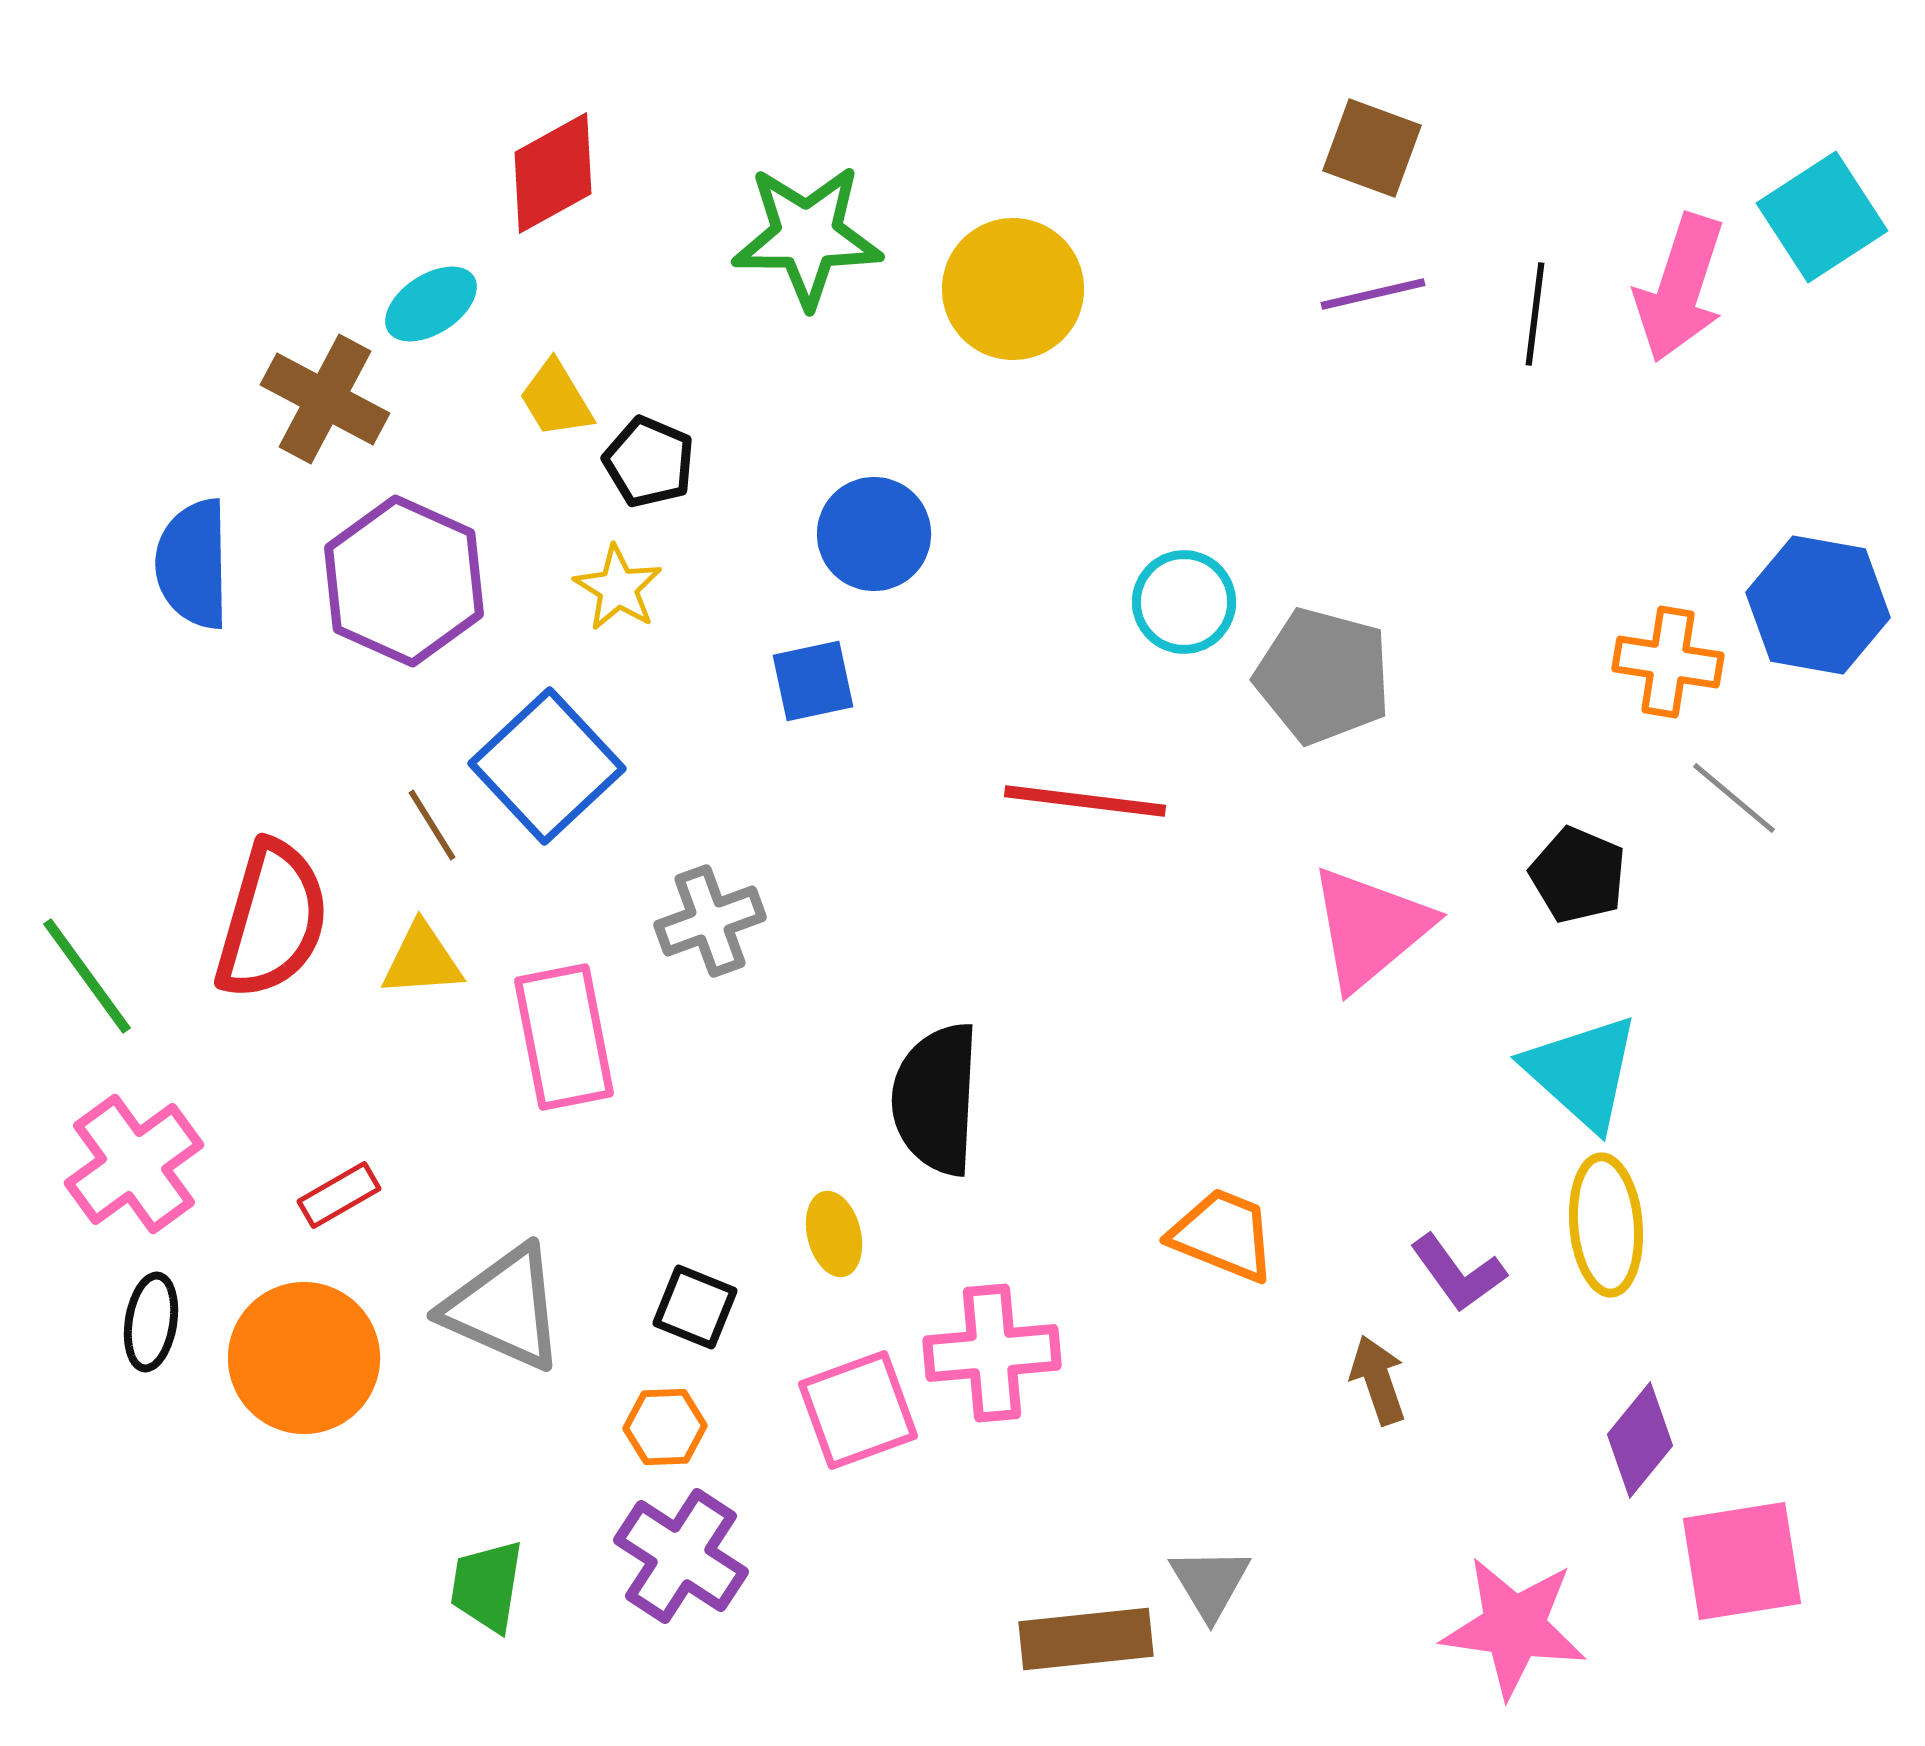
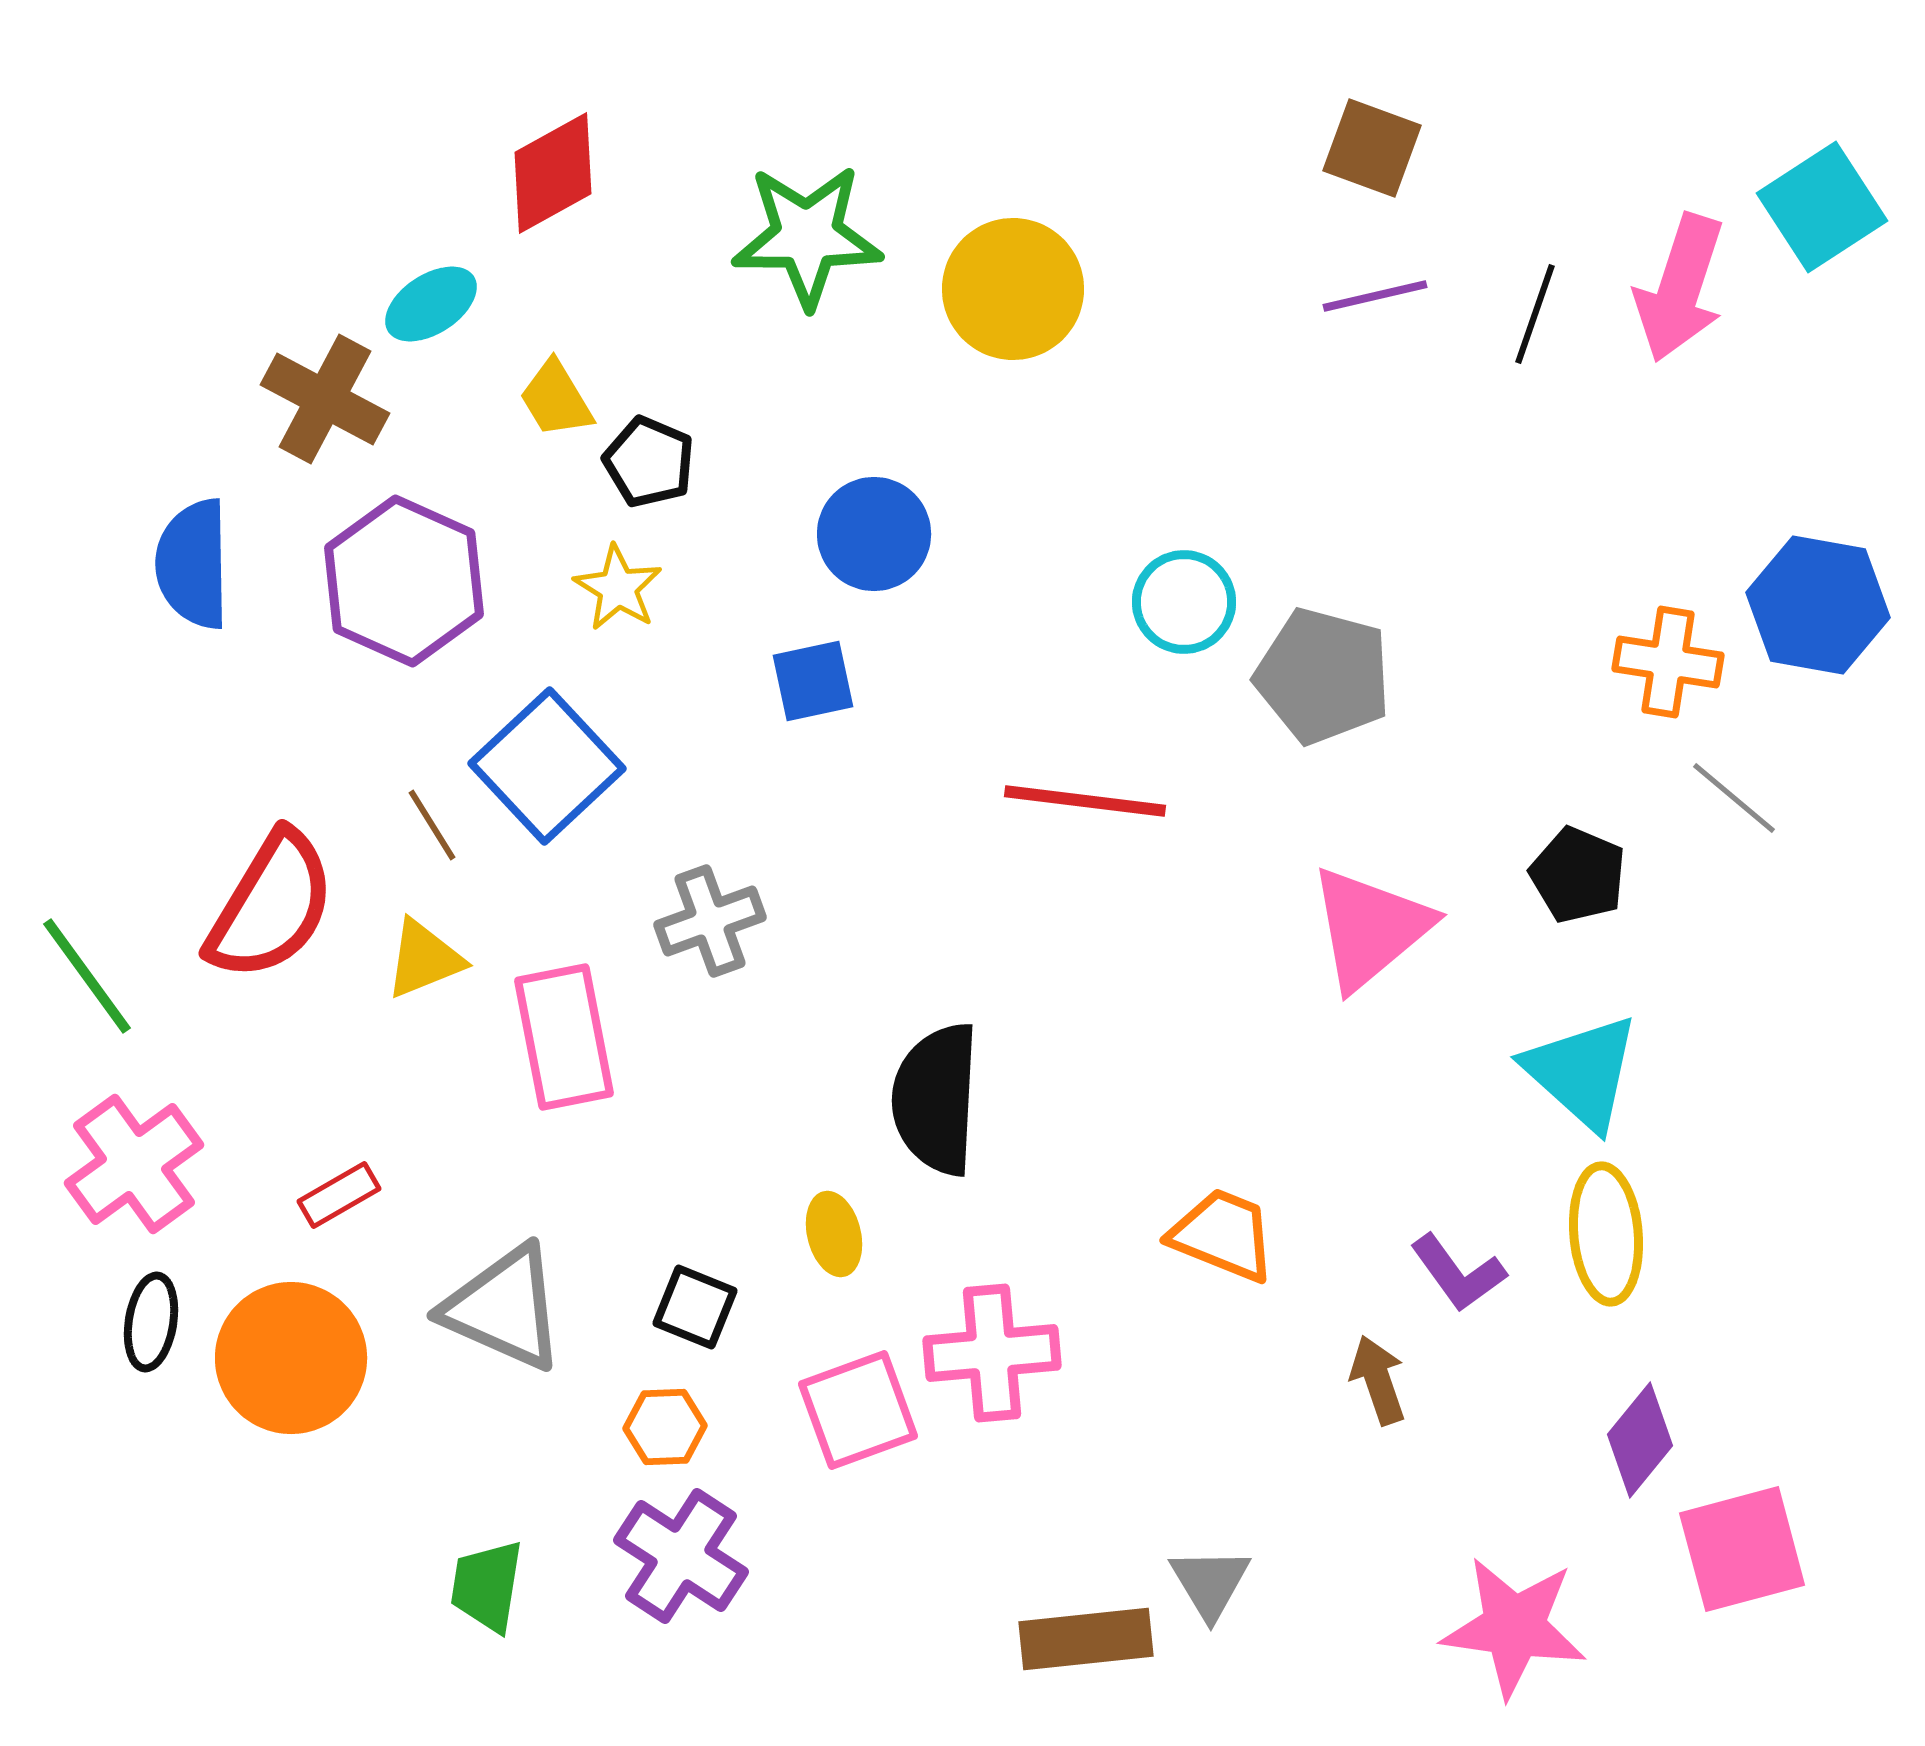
cyan square at (1822, 217): moved 10 px up
purple line at (1373, 294): moved 2 px right, 2 px down
black line at (1535, 314): rotated 12 degrees clockwise
red semicircle at (272, 920): moved 1 px left, 14 px up; rotated 15 degrees clockwise
yellow triangle at (422, 960): moved 2 px right, 1 px up; rotated 18 degrees counterclockwise
yellow ellipse at (1606, 1225): moved 9 px down
orange circle at (304, 1358): moved 13 px left
pink square at (1742, 1561): moved 12 px up; rotated 6 degrees counterclockwise
